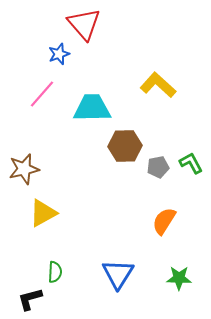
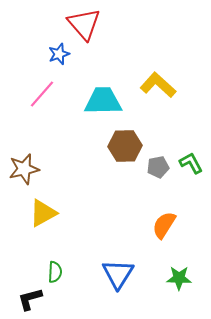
cyan trapezoid: moved 11 px right, 7 px up
orange semicircle: moved 4 px down
